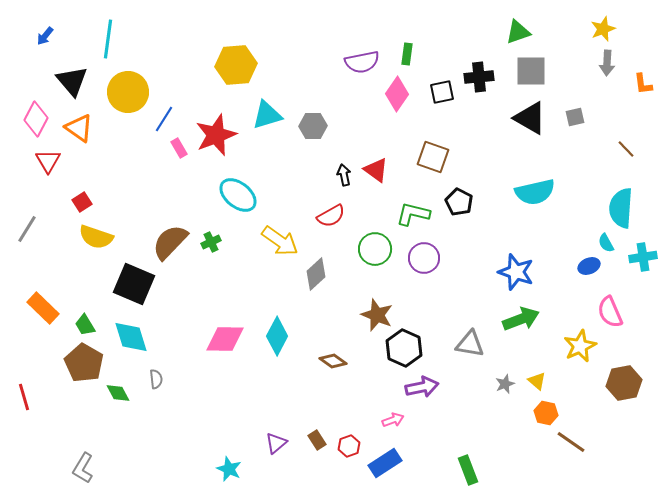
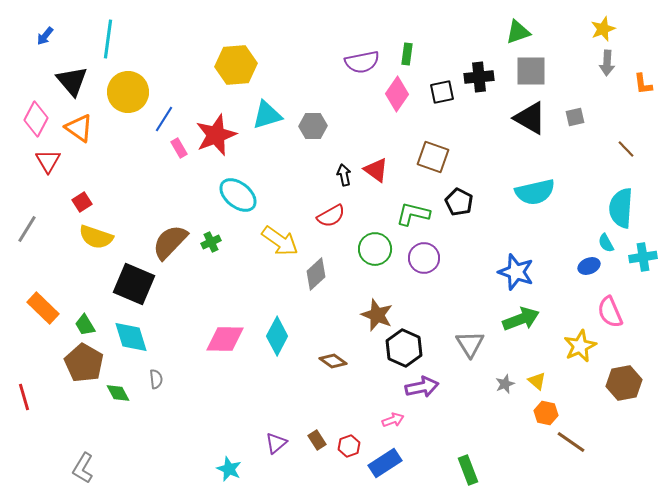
gray triangle at (470, 344): rotated 48 degrees clockwise
